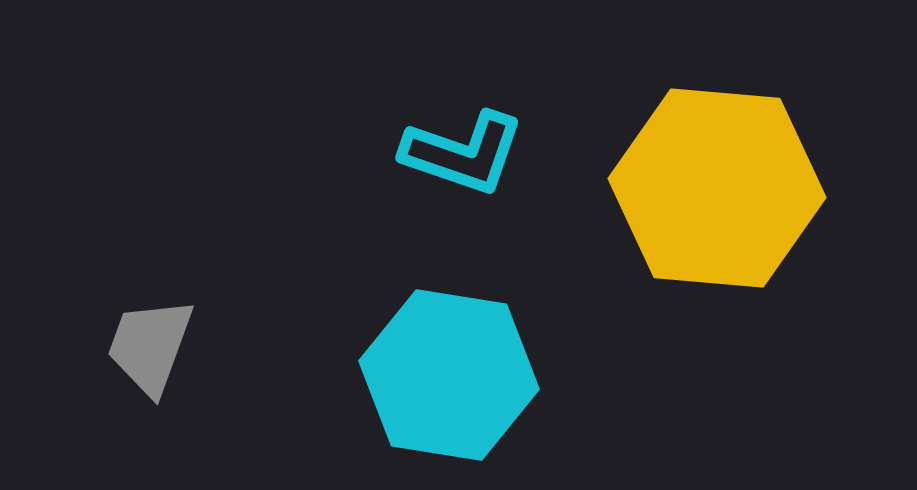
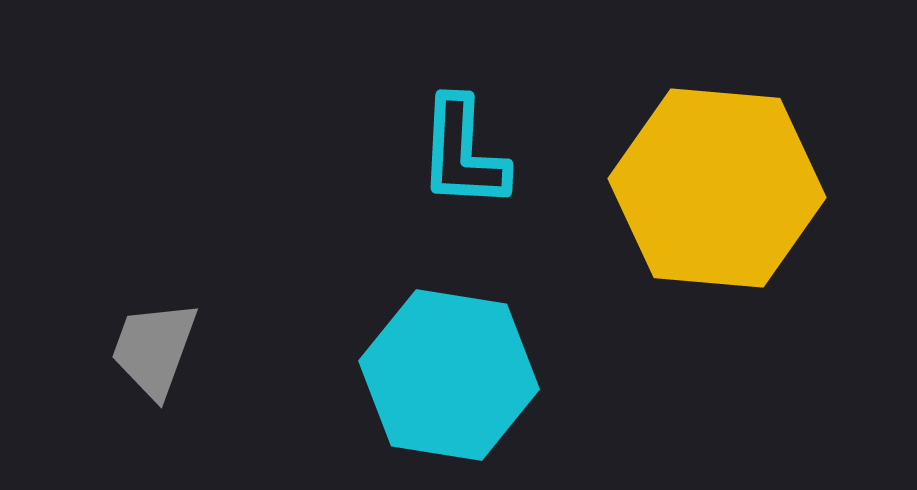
cyan L-shape: rotated 74 degrees clockwise
gray trapezoid: moved 4 px right, 3 px down
